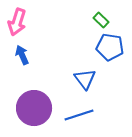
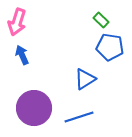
blue triangle: rotated 35 degrees clockwise
blue line: moved 2 px down
